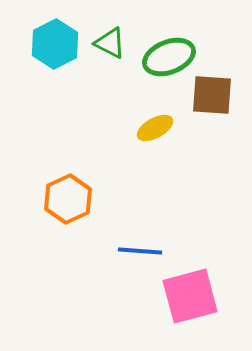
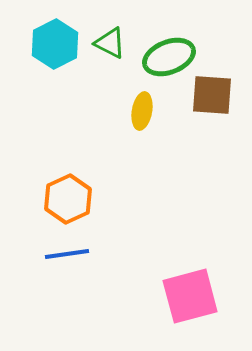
yellow ellipse: moved 13 px left, 17 px up; rotated 51 degrees counterclockwise
blue line: moved 73 px left, 3 px down; rotated 12 degrees counterclockwise
